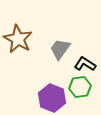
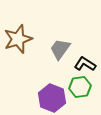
brown star: rotated 24 degrees clockwise
